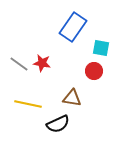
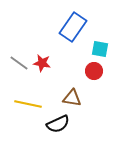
cyan square: moved 1 px left, 1 px down
gray line: moved 1 px up
